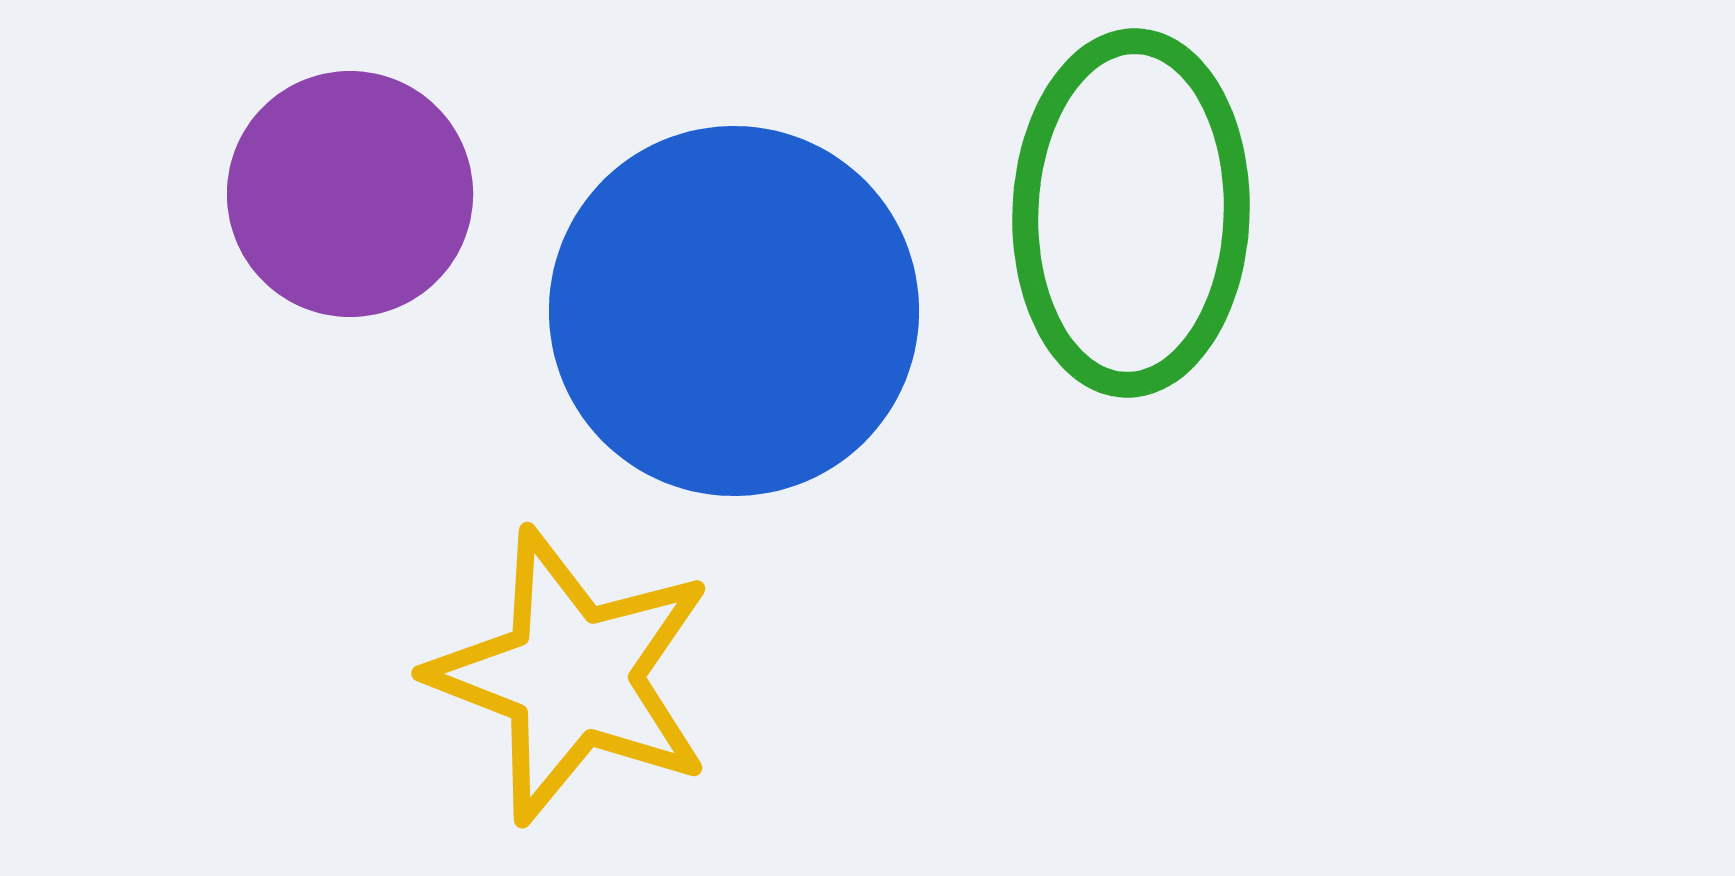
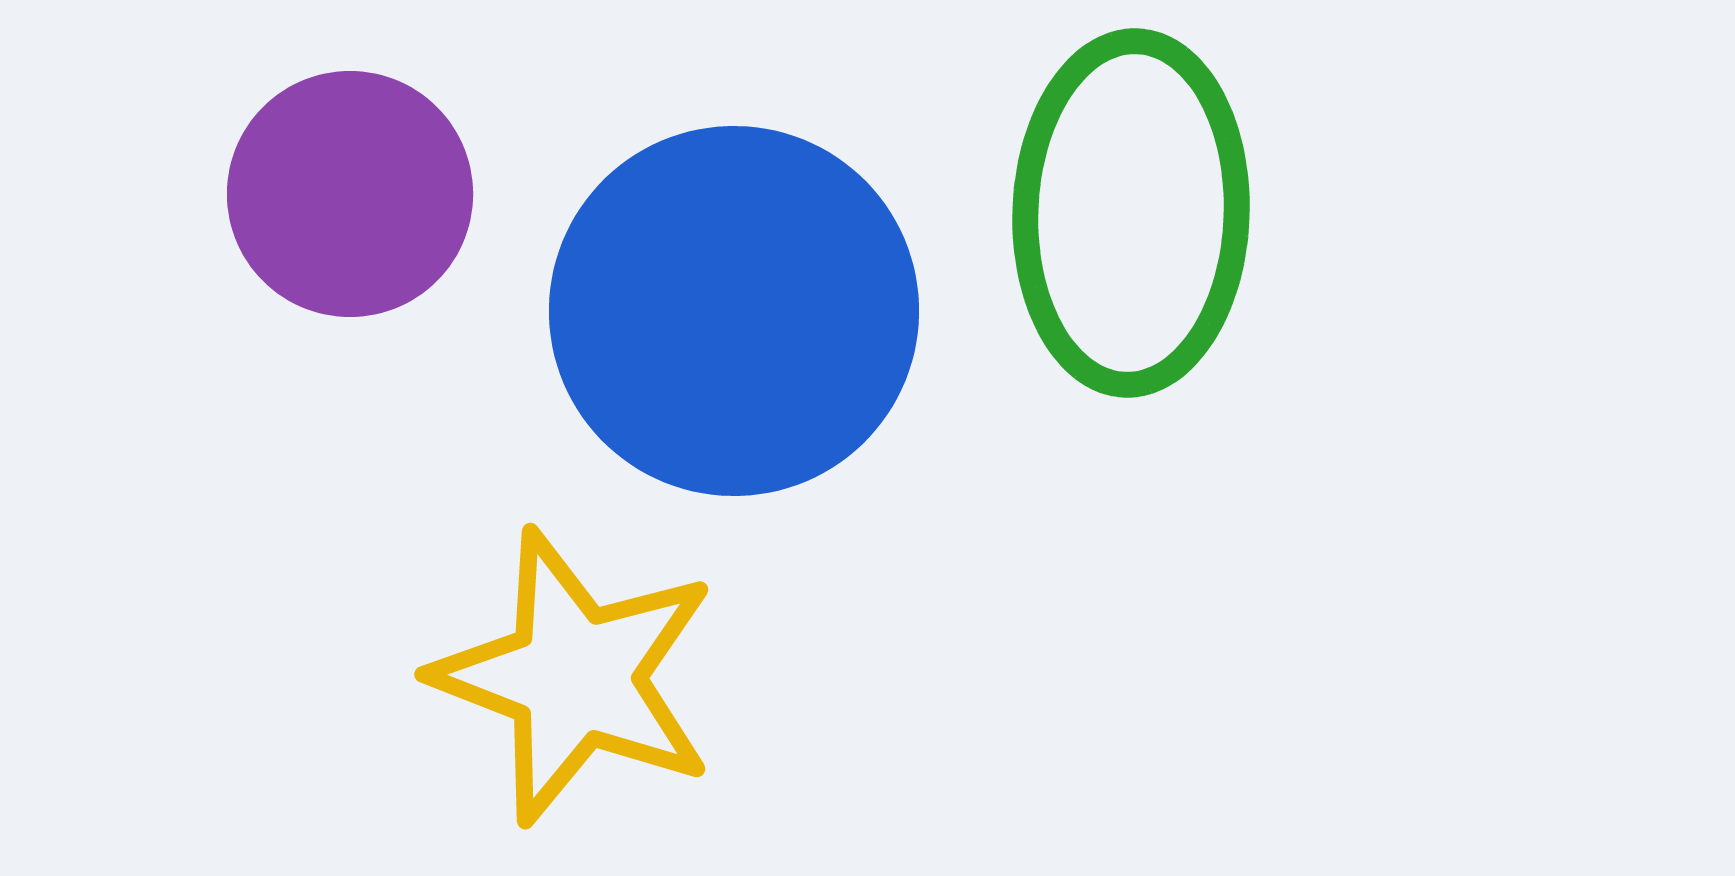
yellow star: moved 3 px right, 1 px down
